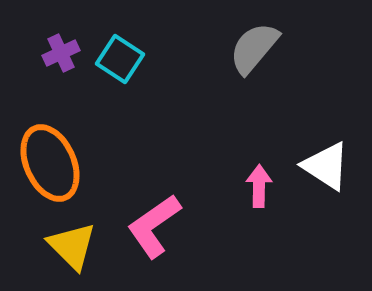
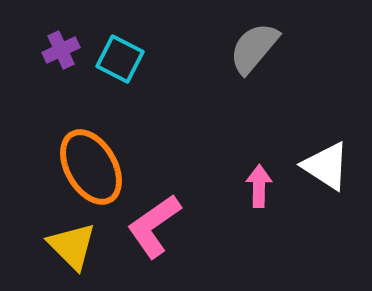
purple cross: moved 3 px up
cyan square: rotated 6 degrees counterclockwise
orange ellipse: moved 41 px right, 4 px down; rotated 6 degrees counterclockwise
